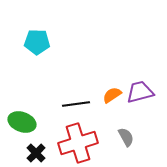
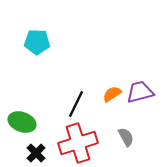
orange semicircle: moved 1 px up
black line: rotated 56 degrees counterclockwise
